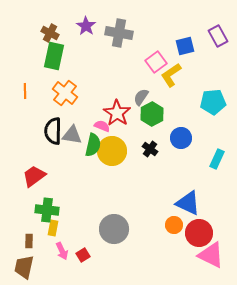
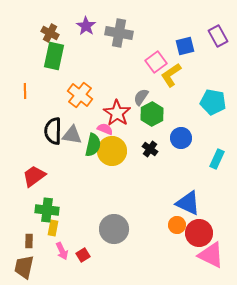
orange cross: moved 15 px right, 2 px down
cyan pentagon: rotated 15 degrees clockwise
pink semicircle: moved 3 px right, 3 px down
orange circle: moved 3 px right
